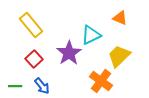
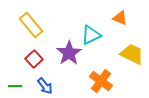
yellow trapezoid: moved 13 px right, 2 px up; rotated 70 degrees clockwise
blue arrow: moved 3 px right
